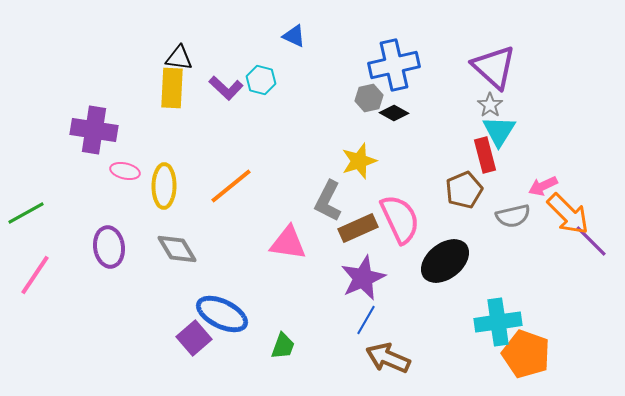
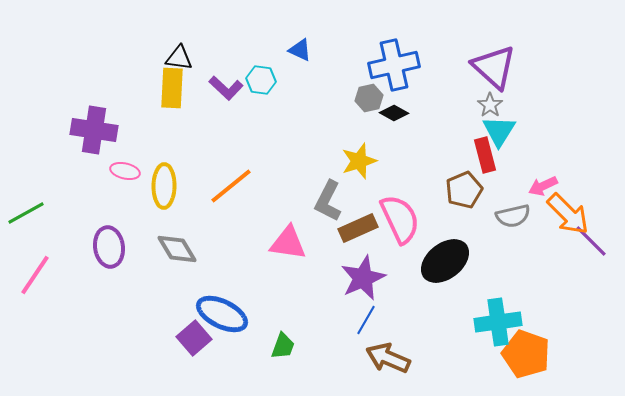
blue triangle: moved 6 px right, 14 px down
cyan hexagon: rotated 8 degrees counterclockwise
